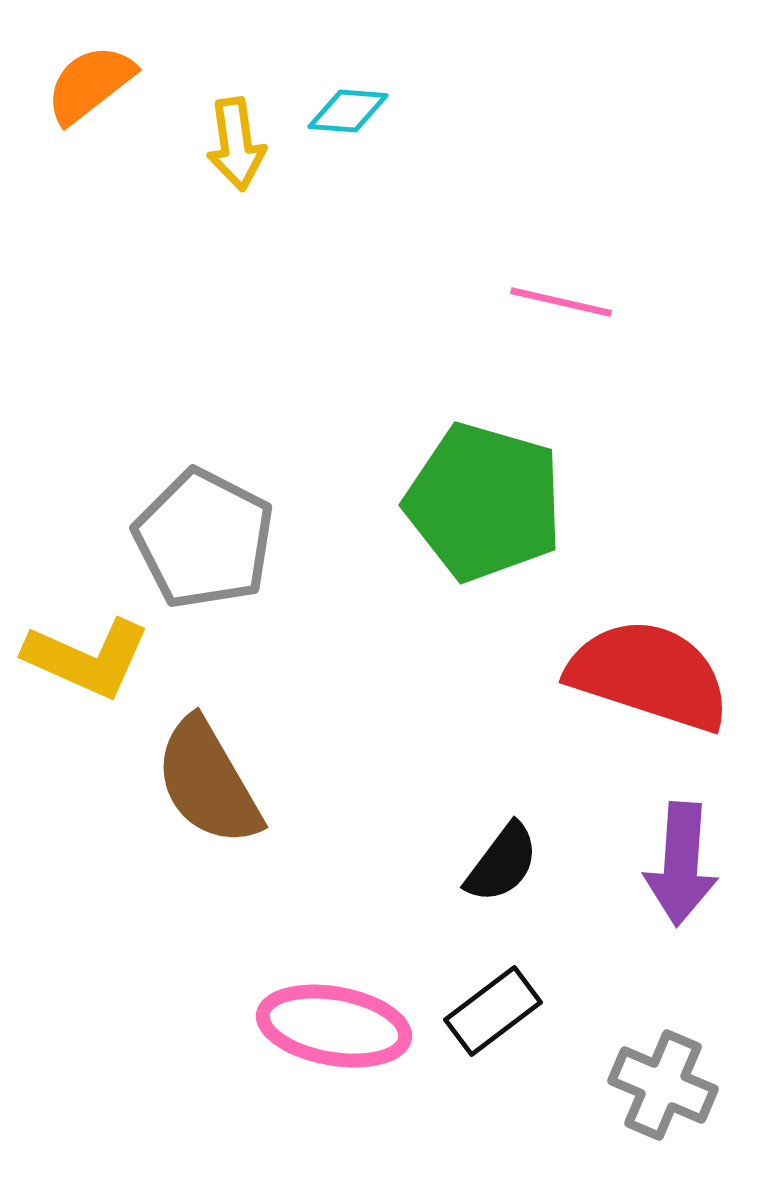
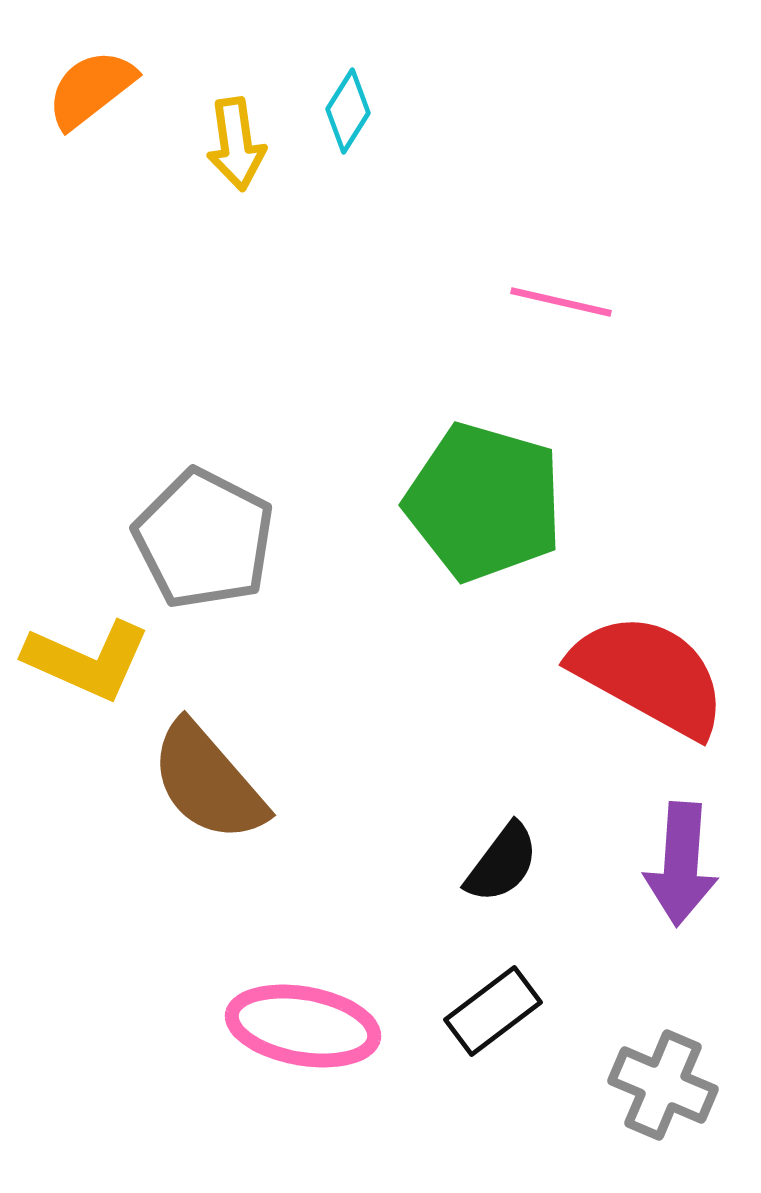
orange semicircle: moved 1 px right, 5 px down
cyan diamond: rotated 62 degrees counterclockwise
yellow L-shape: moved 2 px down
red semicircle: rotated 11 degrees clockwise
brown semicircle: rotated 11 degrees counterclockwise
pink ellipse: moved 31 px left
